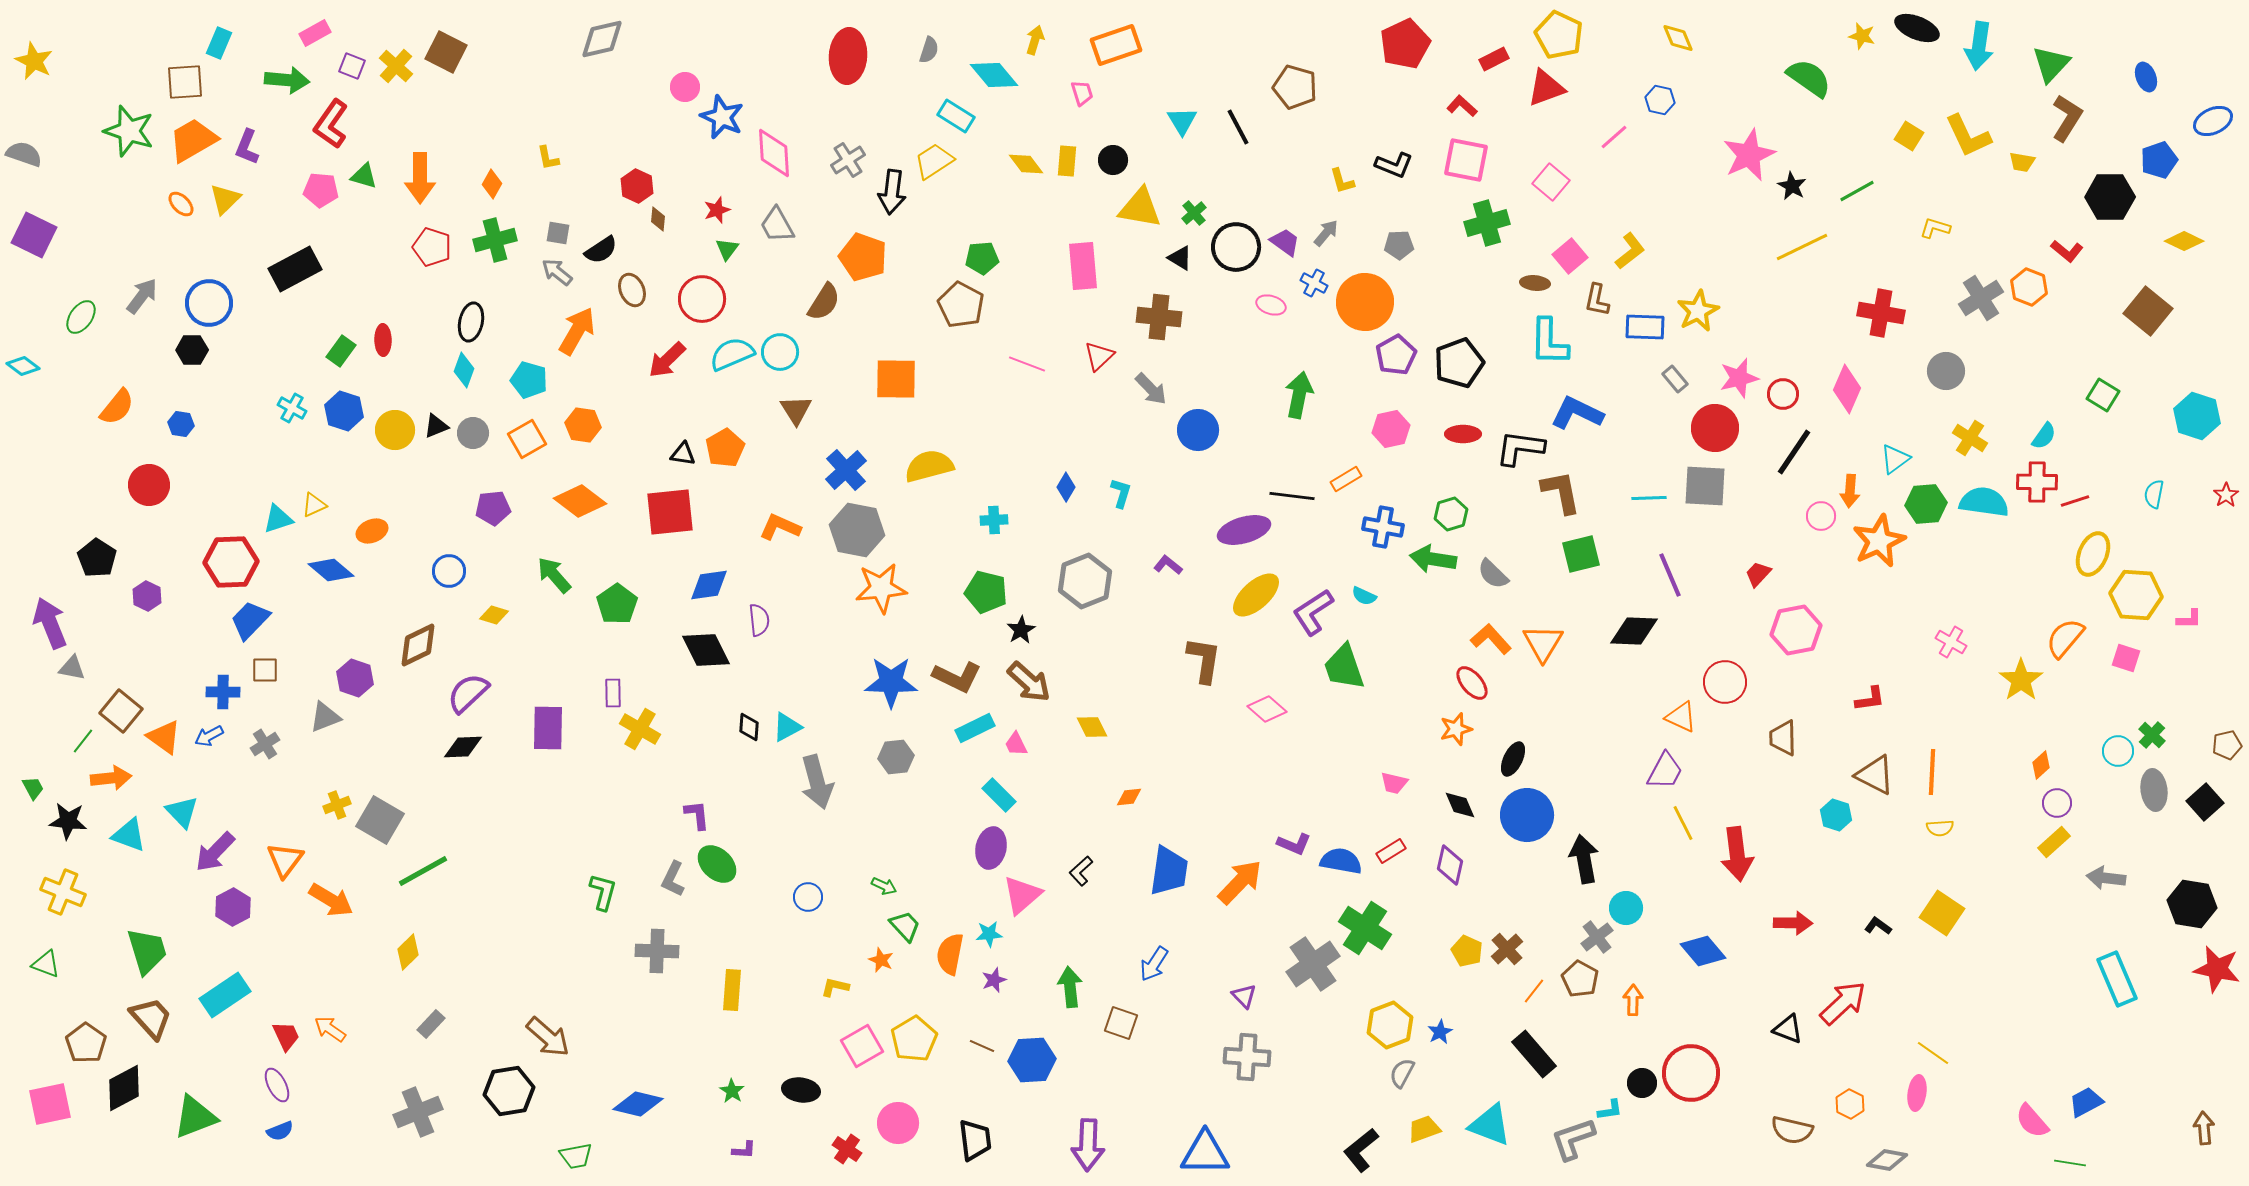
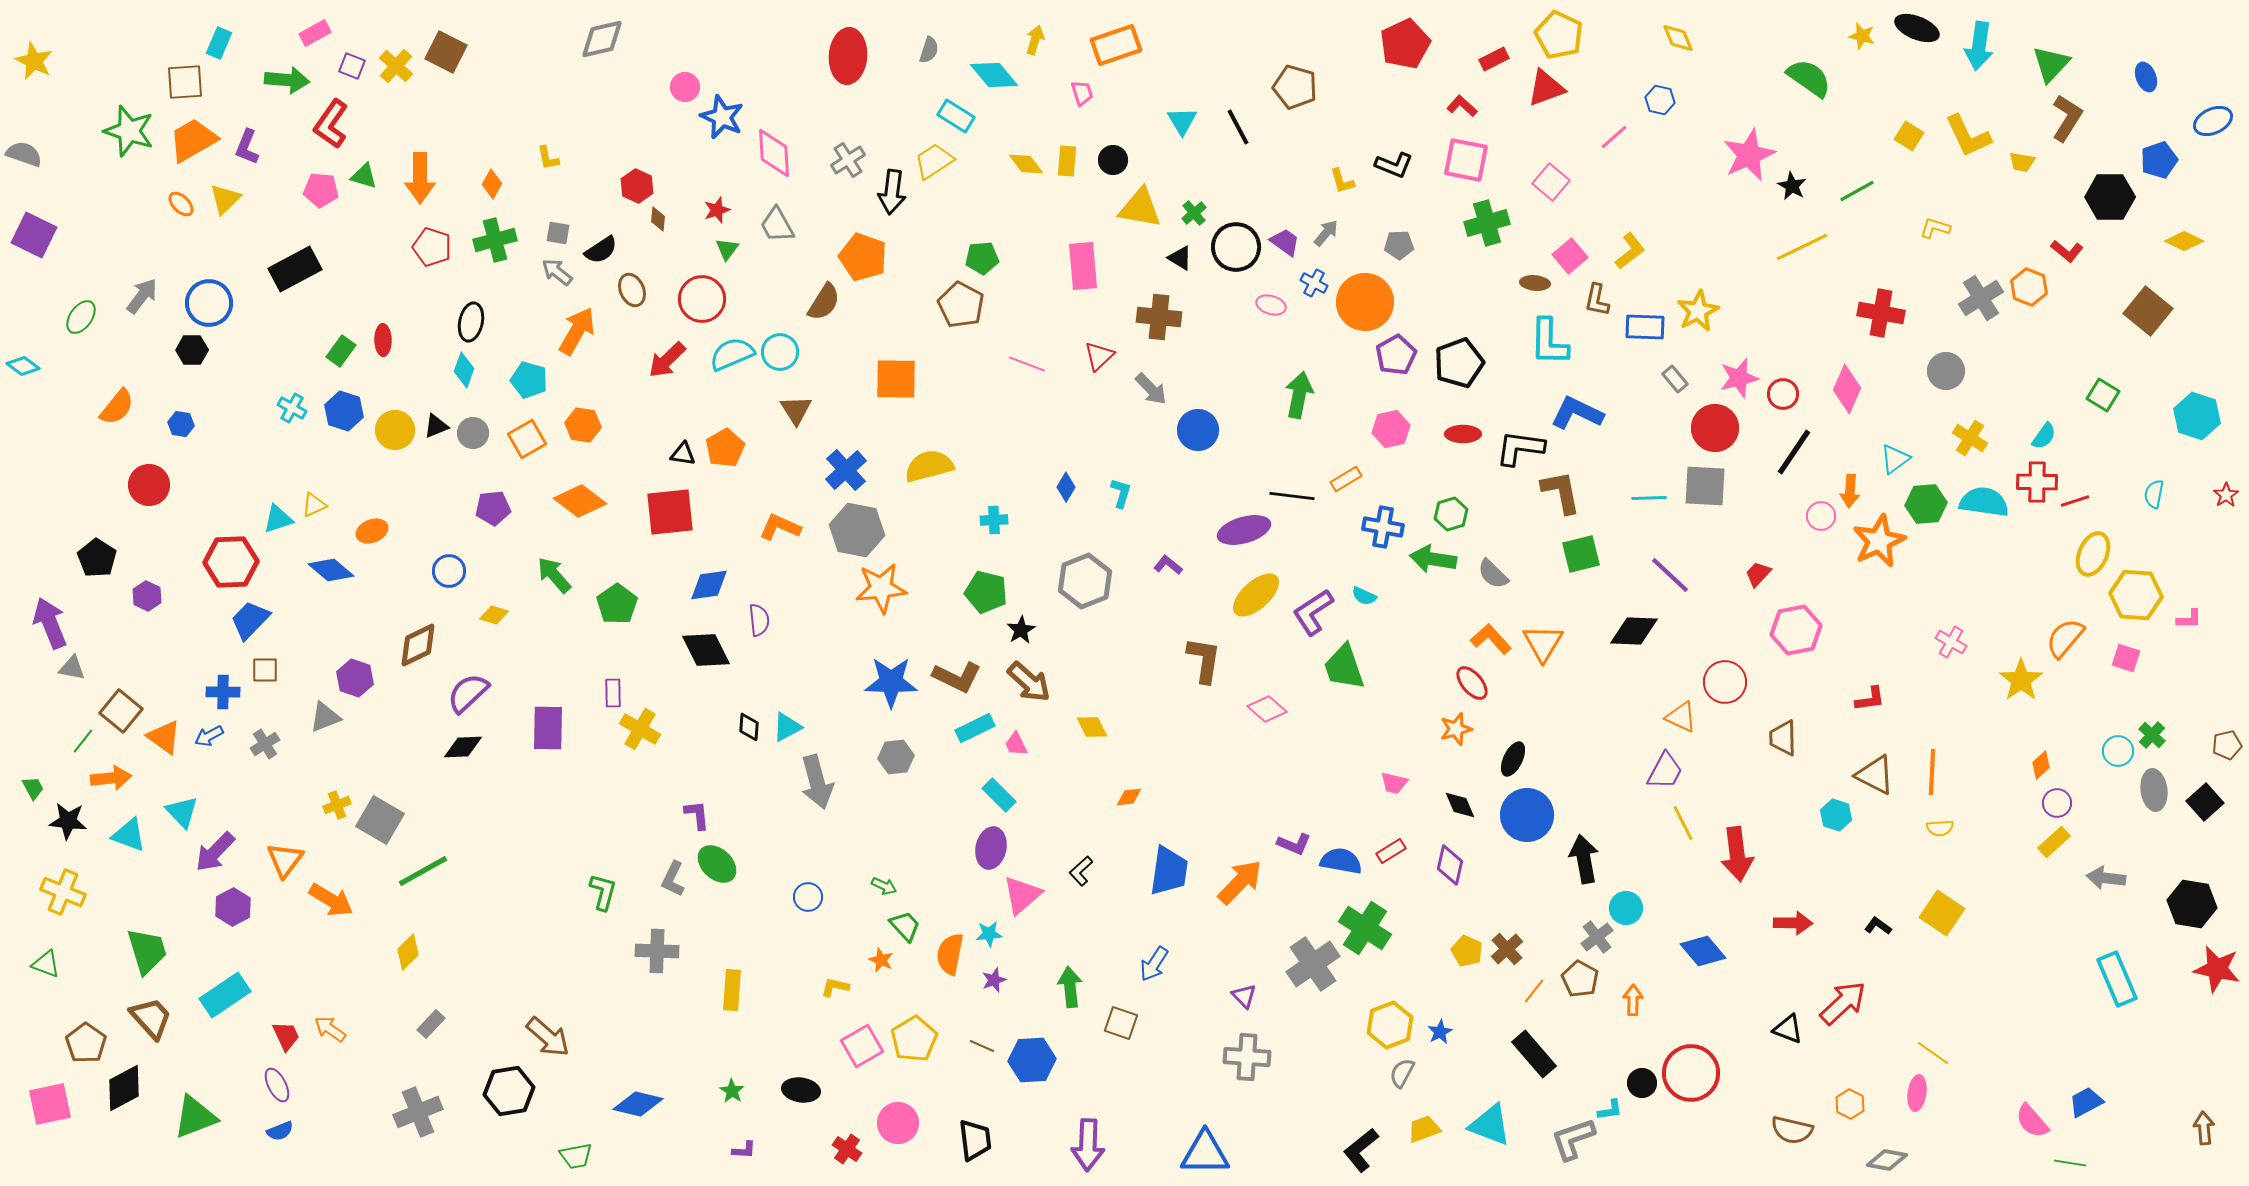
purple line at (1670, 575): rotated 24 degrees counterclockwise
